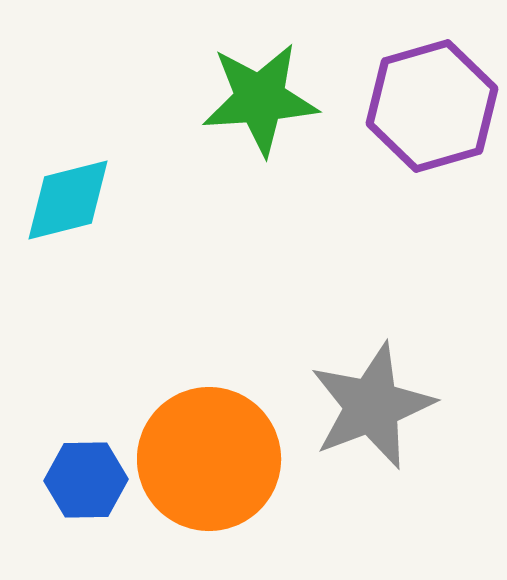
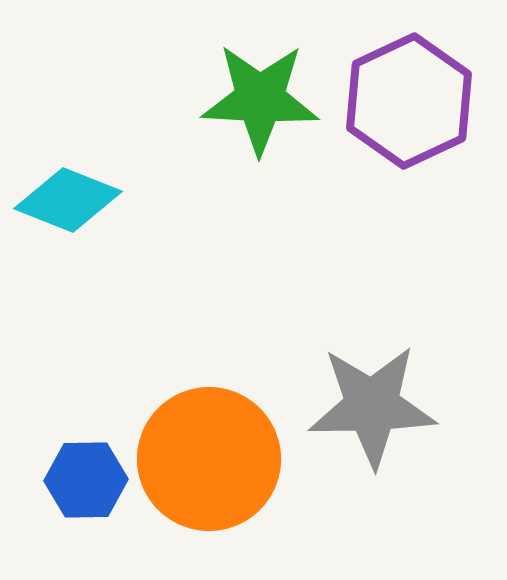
green star: rotated 7 degrees clockwise
purple hexagon: moved 23 px left, 5 px up; rotated 9 degrees counterclockwise
cyan diamond: rotated 36 degrees clockwise
gray star: rotated 20 degrees clockwise
